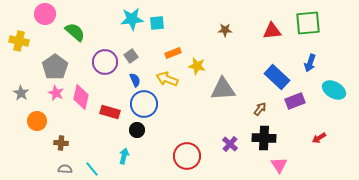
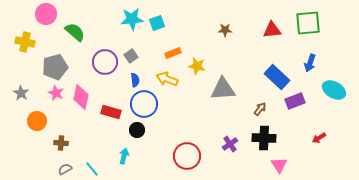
pink circle: moved 1 px right
cyan square: rotated 14 degrees counterclockwise
red triangle: moved 1 px up
yellow cross: moved 6 px right, 1 px down
gray pentagon: rotated 20 degrees clockwise
blue semicircle: rotated 16 degrees clockwise
red rectangle: moved 1 px right
purple cross: rotated 14 degrees clockwise
gray semicircle: rotated 32 degrees counterclockwise
